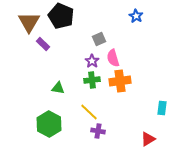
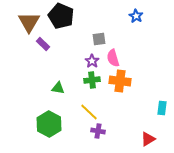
gray square: rotated 16 degrees clockwise
orange cross: rotated 15 degrees clockwise
